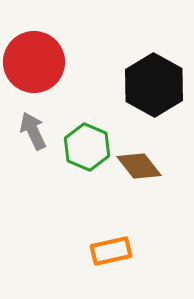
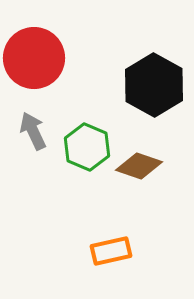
red circle: moved 4 px up
brown diamond: rotated 33 degrees counterclockwise
